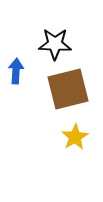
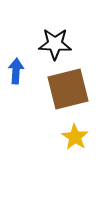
yellow star: rotated 8 degrees counterclockwise
